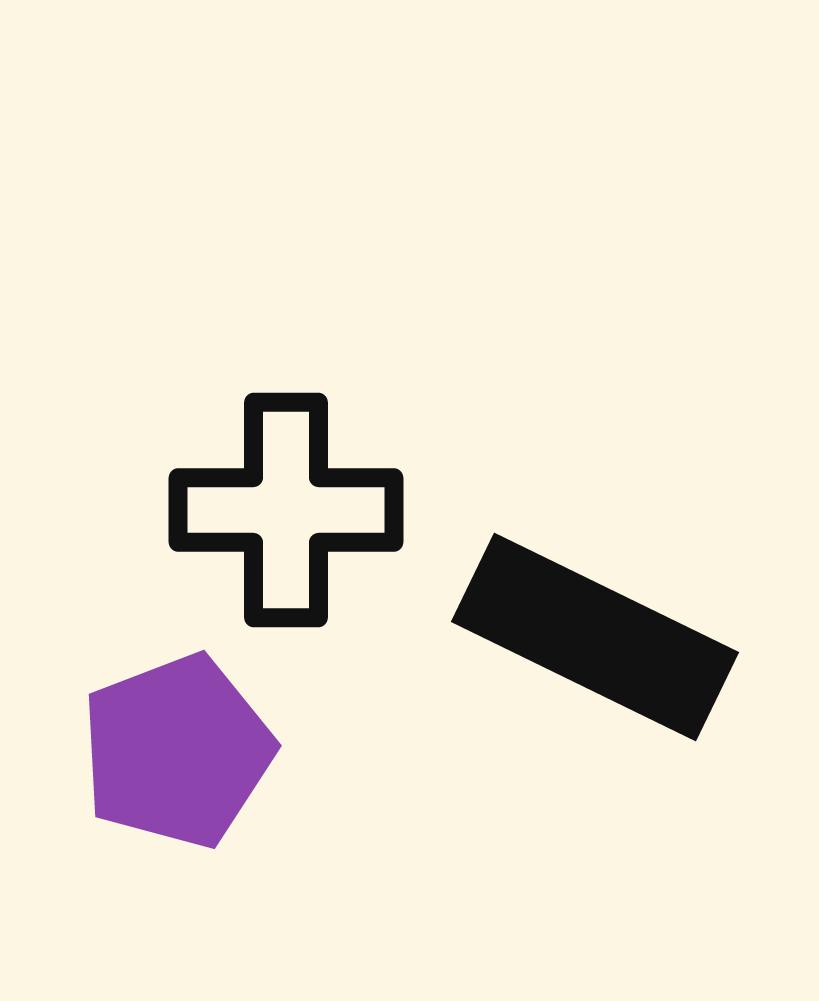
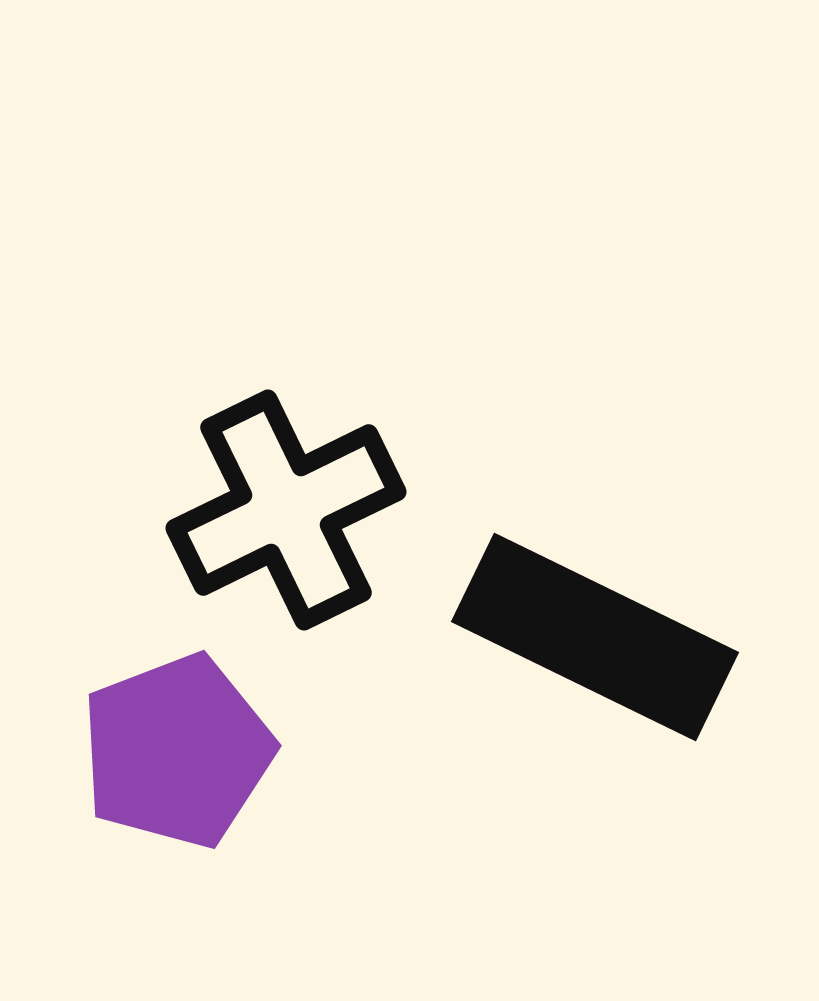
black cross: rotated 26 degrees counterclockwise
